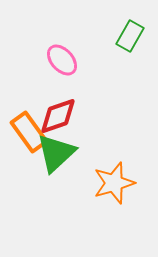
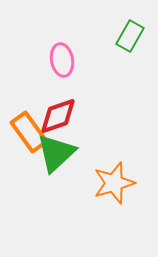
pink ellipse: rotated 32 degrees clockwise
